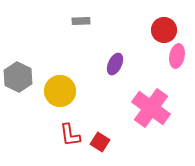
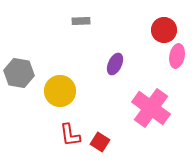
gray hexagon: moved 1 px right, 4 px up; rotated 16 degrees counterclockwise
